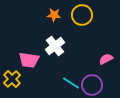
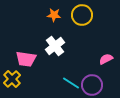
pink trapezoid: moved 3 px left, 1 px up
